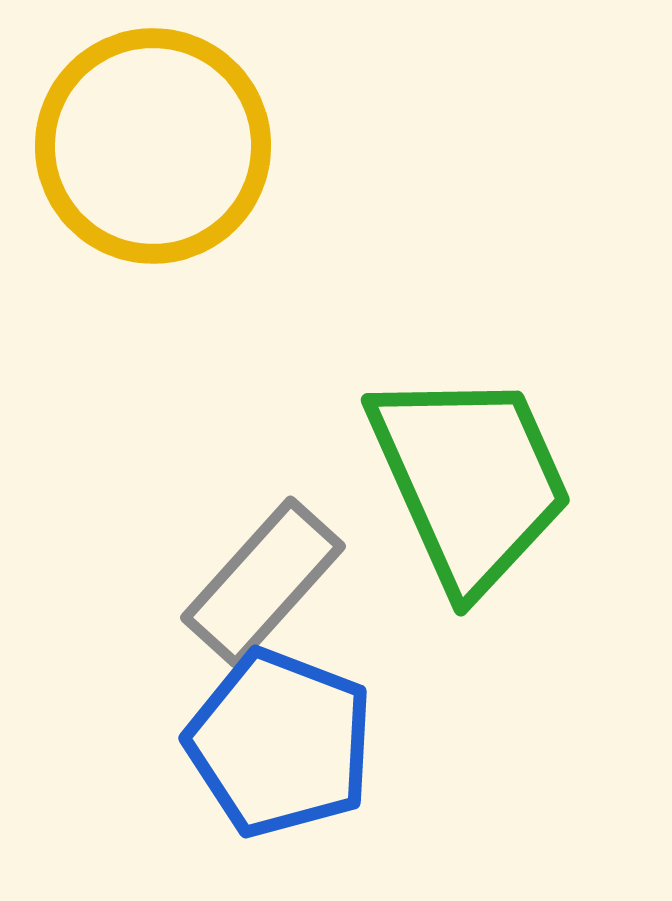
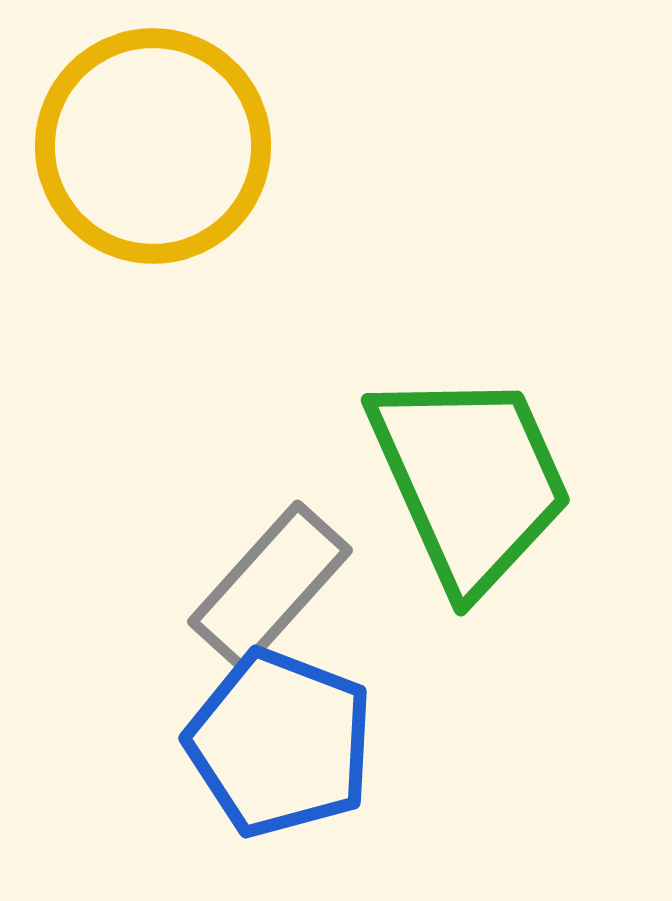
gray rectangle: moved 7 px right, 4 px down
